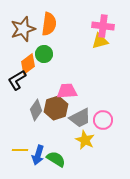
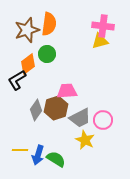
brown star: moved 4 px right, 1 px down
green circle: moved 3 px right
